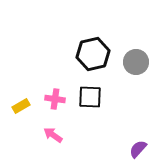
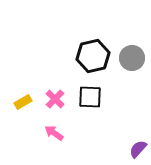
black hexagon: moved 2 px down
gray circle: moved 4 px left, 4 px up
pink cross: rotated 36 degrees clockwise
yellow rectangle: moved 2 px right, 4 px up
pink arrow: moved 1 px right, 2 px up
